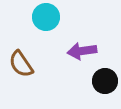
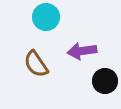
brown semicircle: moved 15 px right
